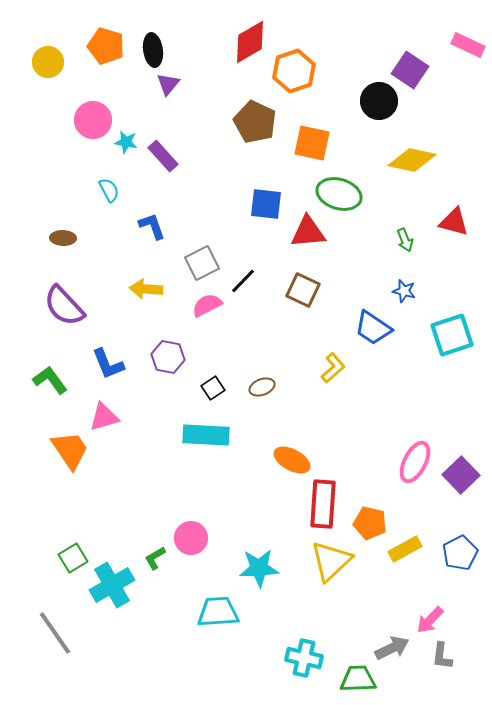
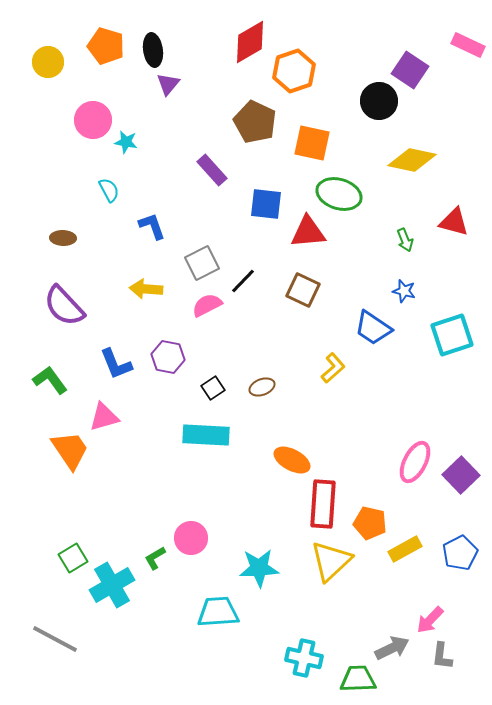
purple rectangle at (163, 156): moved 49 px right, 14 px down
blue L-shape at (108, 364): moved 8 px right
gray line at (55, 633): moved 6 px down; rotated 27 degrees counterclockwise
